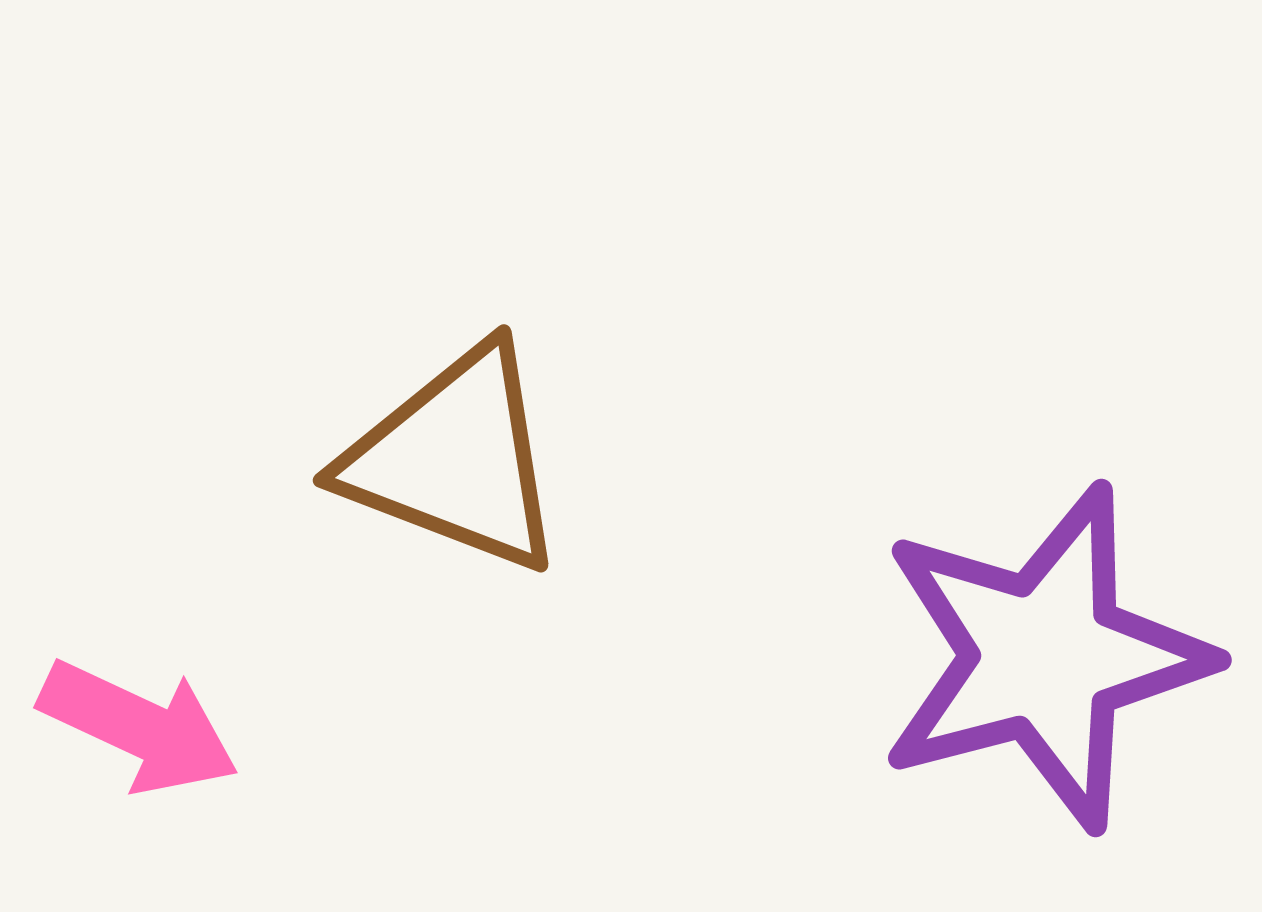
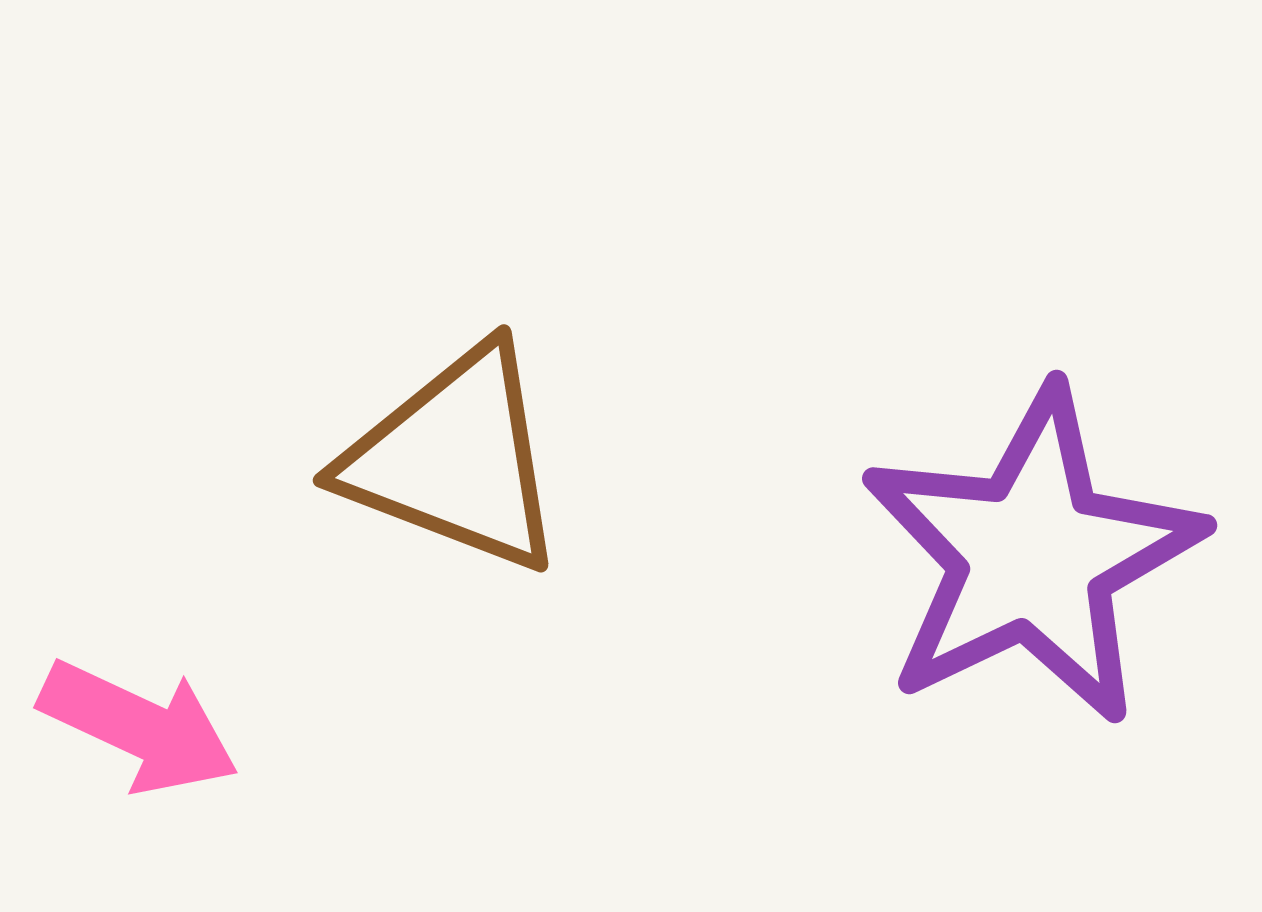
purple star: moved 12 px left, 101 px up; rotated 11 degrees counterclockwise
